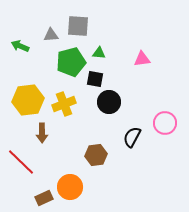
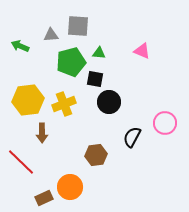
pink triangle: moved 8 px up; rotated 30 degrees clockwise
